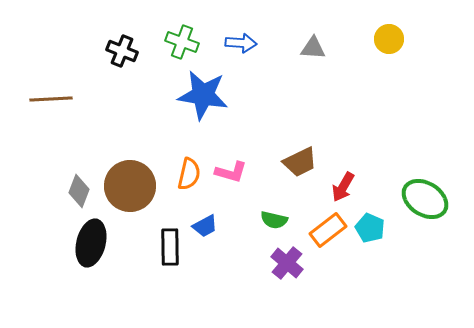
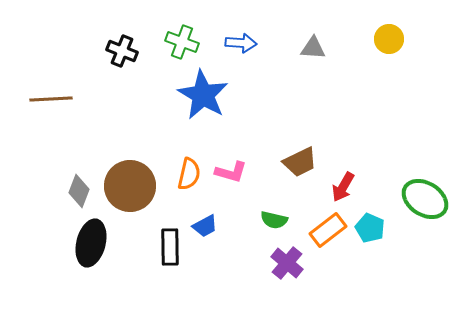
blue star: rotated 21 degrees clockwise
